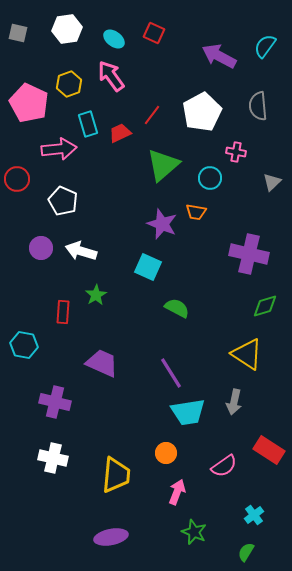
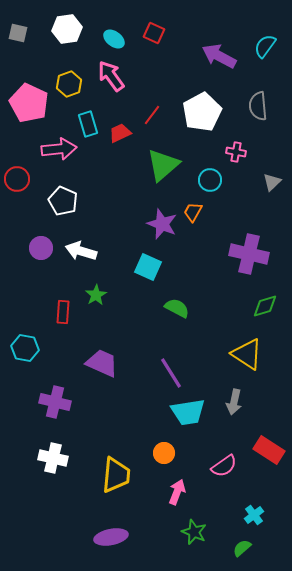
cyan circle at (210, 178): moved 2 px down
orange trapezoid at (196, 212): moved 3 px left; rotated 110 degrees clockwise
cyan hexagon at (24, 345): moved 1 px right, 3 px down
orange circle at (166, 453): moved 2 px left
green semicircle at (246, 552): moved 4 px left, 4 px up; rotated 18 degrees clockwise
